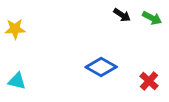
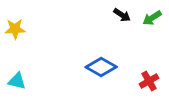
green arrow: rotated 120 degrees clockwise
red cross: rotated 18 degrees clockwise
